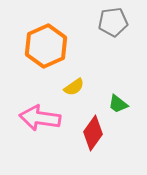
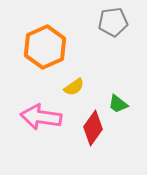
orange hexagon: moved 1 px left, 1 px down
pink arrow: moved 1 px right, 1 px up
red diamond: moved 5 px up
